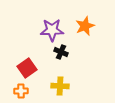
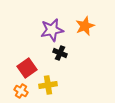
purple star: rotated 10 degrees counterclockwise
black cross: moved 1 px left, 1 px down
yellow cross: moved 12 px left, 1 px up; rotated 12 degrees counterclockwise
orange cross: rotated 32 degrees clockwise
